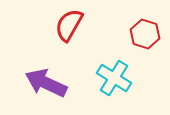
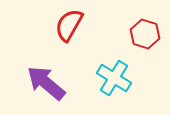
purple arrow: rotated 15 degrees clockwise
